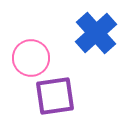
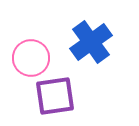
blue cross: moved 5 px left, 9 px down; rotated 6 degrees clockwise
